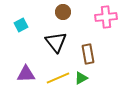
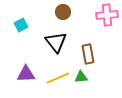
pink cross: moved 1 px right, 2 px up
green triangle: moved 1 px up; rotated 24 degrees clockwise
